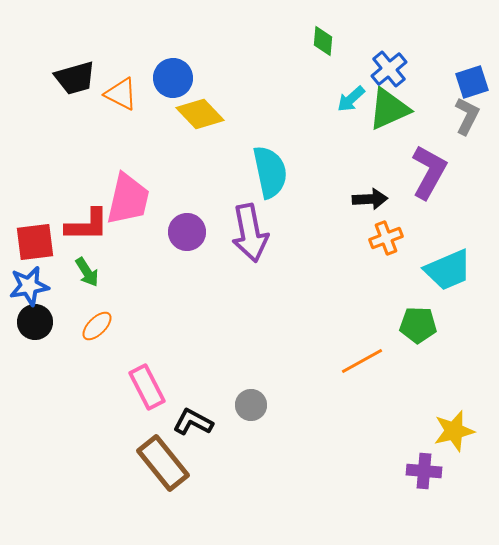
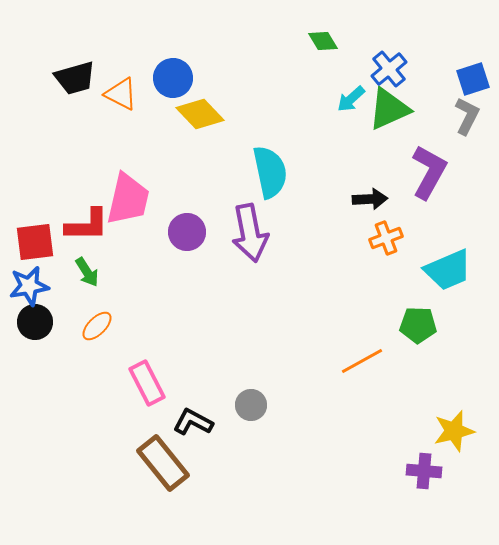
green diamond: rotated 36 degrees counterclockwise
blue square: moved 1 px right, 3 px up
pink rectangle: moved 4 px up
